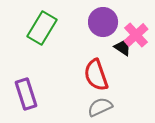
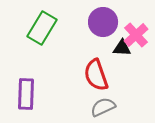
black triangle: moved 1 px left, 1 px down; rotated 30 degrees counterclockwise
purple rectangle: rotated 20 degrees clockwise
gray semicircle: moved 3 px right
